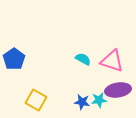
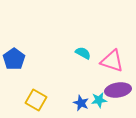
cyan semicircle: moved 6 px up
blue star: moved 1 px left, 1 px down; rotated 14 degrees clockwise
